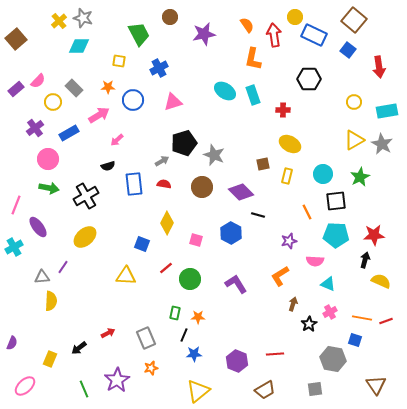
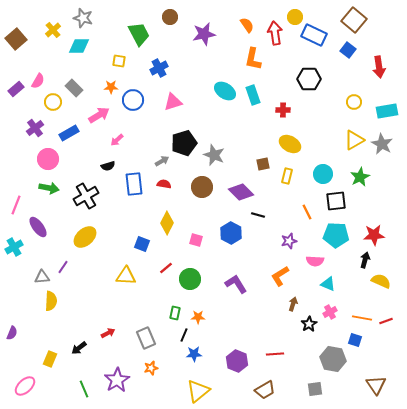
yellow cross at (59, 21): moved 6 px left, 9 px down
red arrow at (274, 35): moved 1 px right, 2 px up
pink semicircle at (38, 81): rotated 14 degrees counterclockwise
orange star at (108, 87): moved 3 px right
purple semicircle at (12, 343): moved 10 px up
